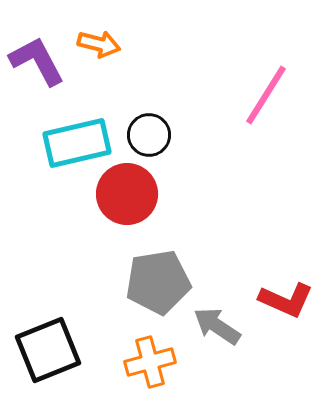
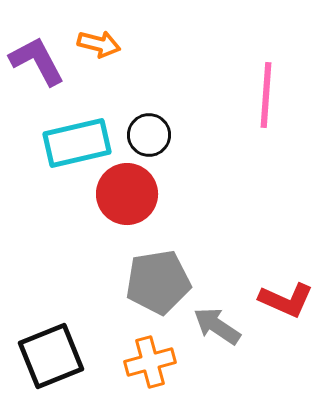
pink line: rotated 28 degrees counterclockwise
black square: moved 3 px right, 6 px down
